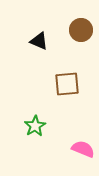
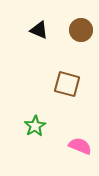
black triangle: moved 11 px up
brown square: rotated 20 degrees clockwise
pink semicircle: moved 3 px left, 3 px up
